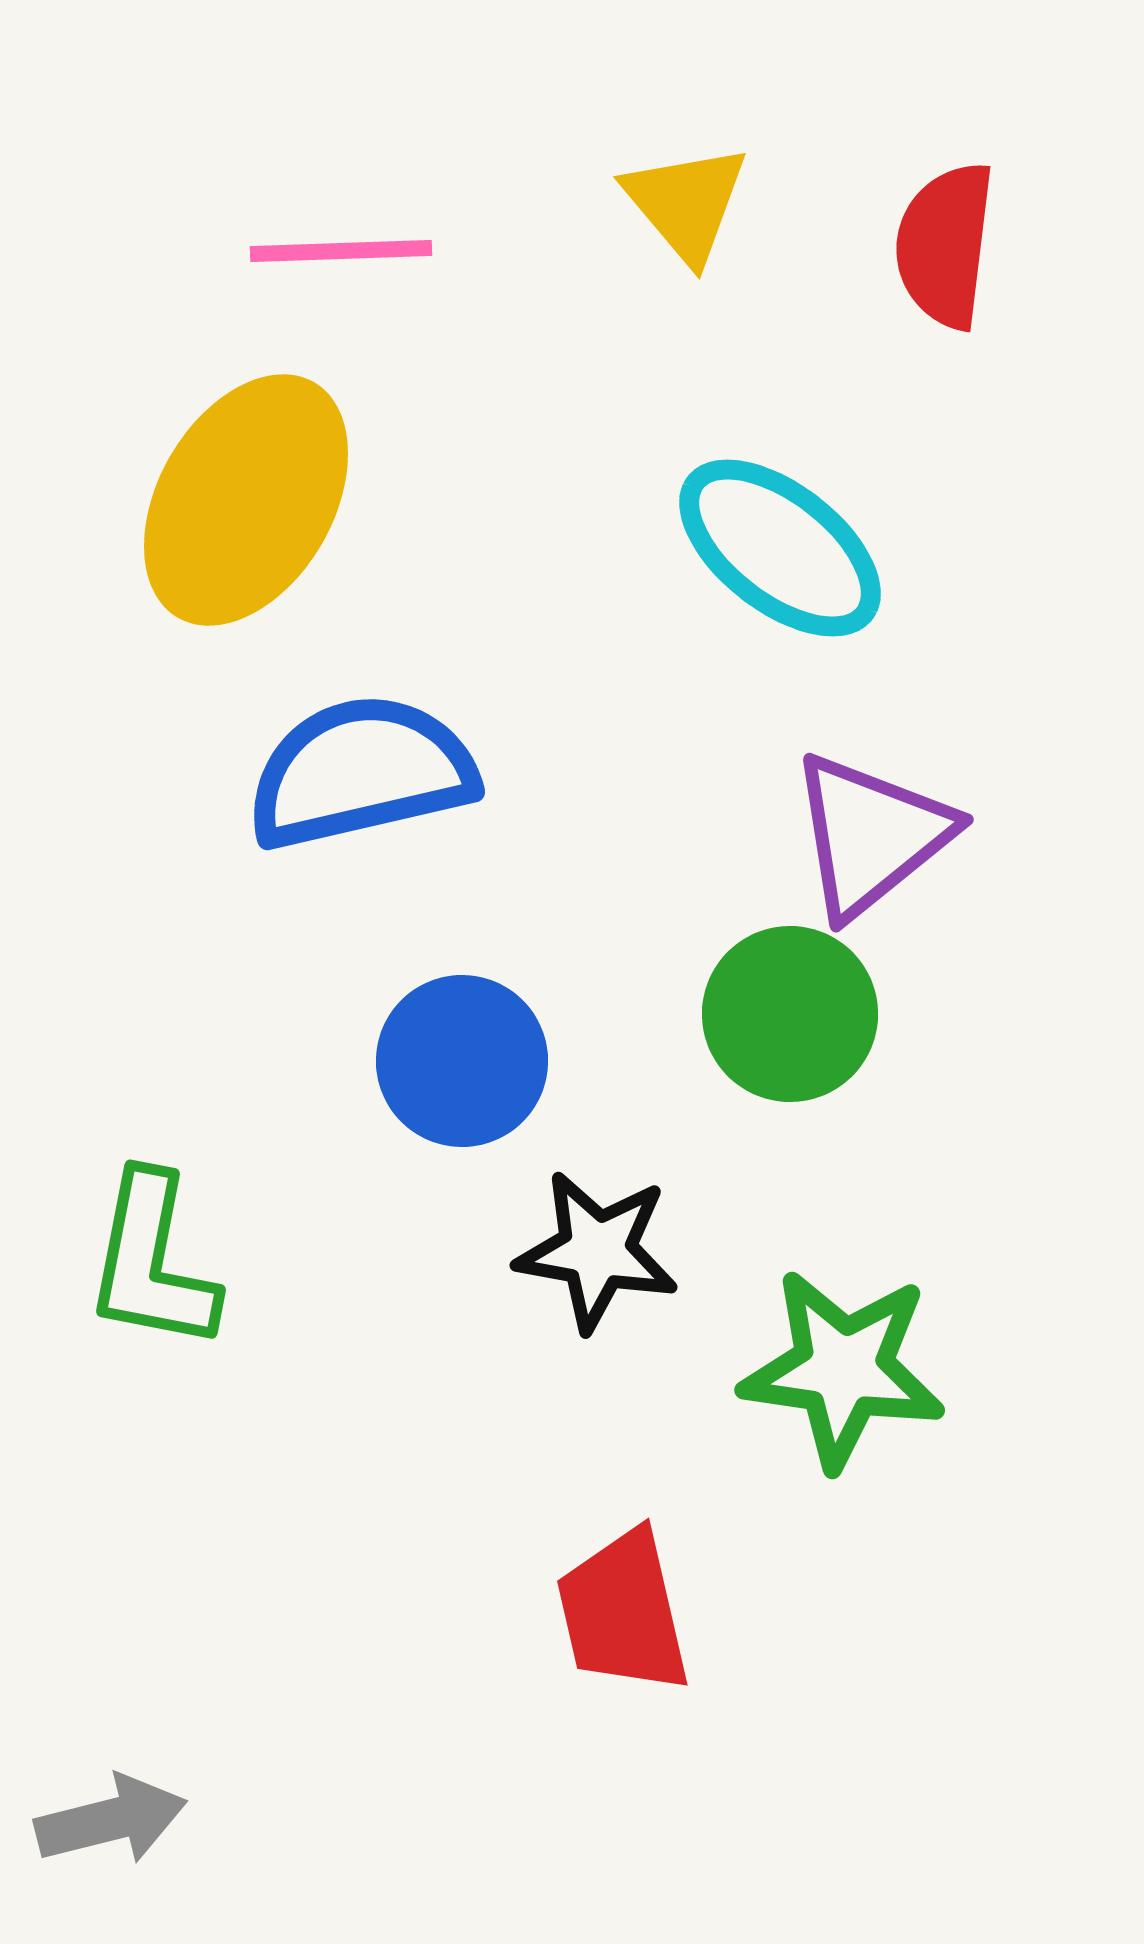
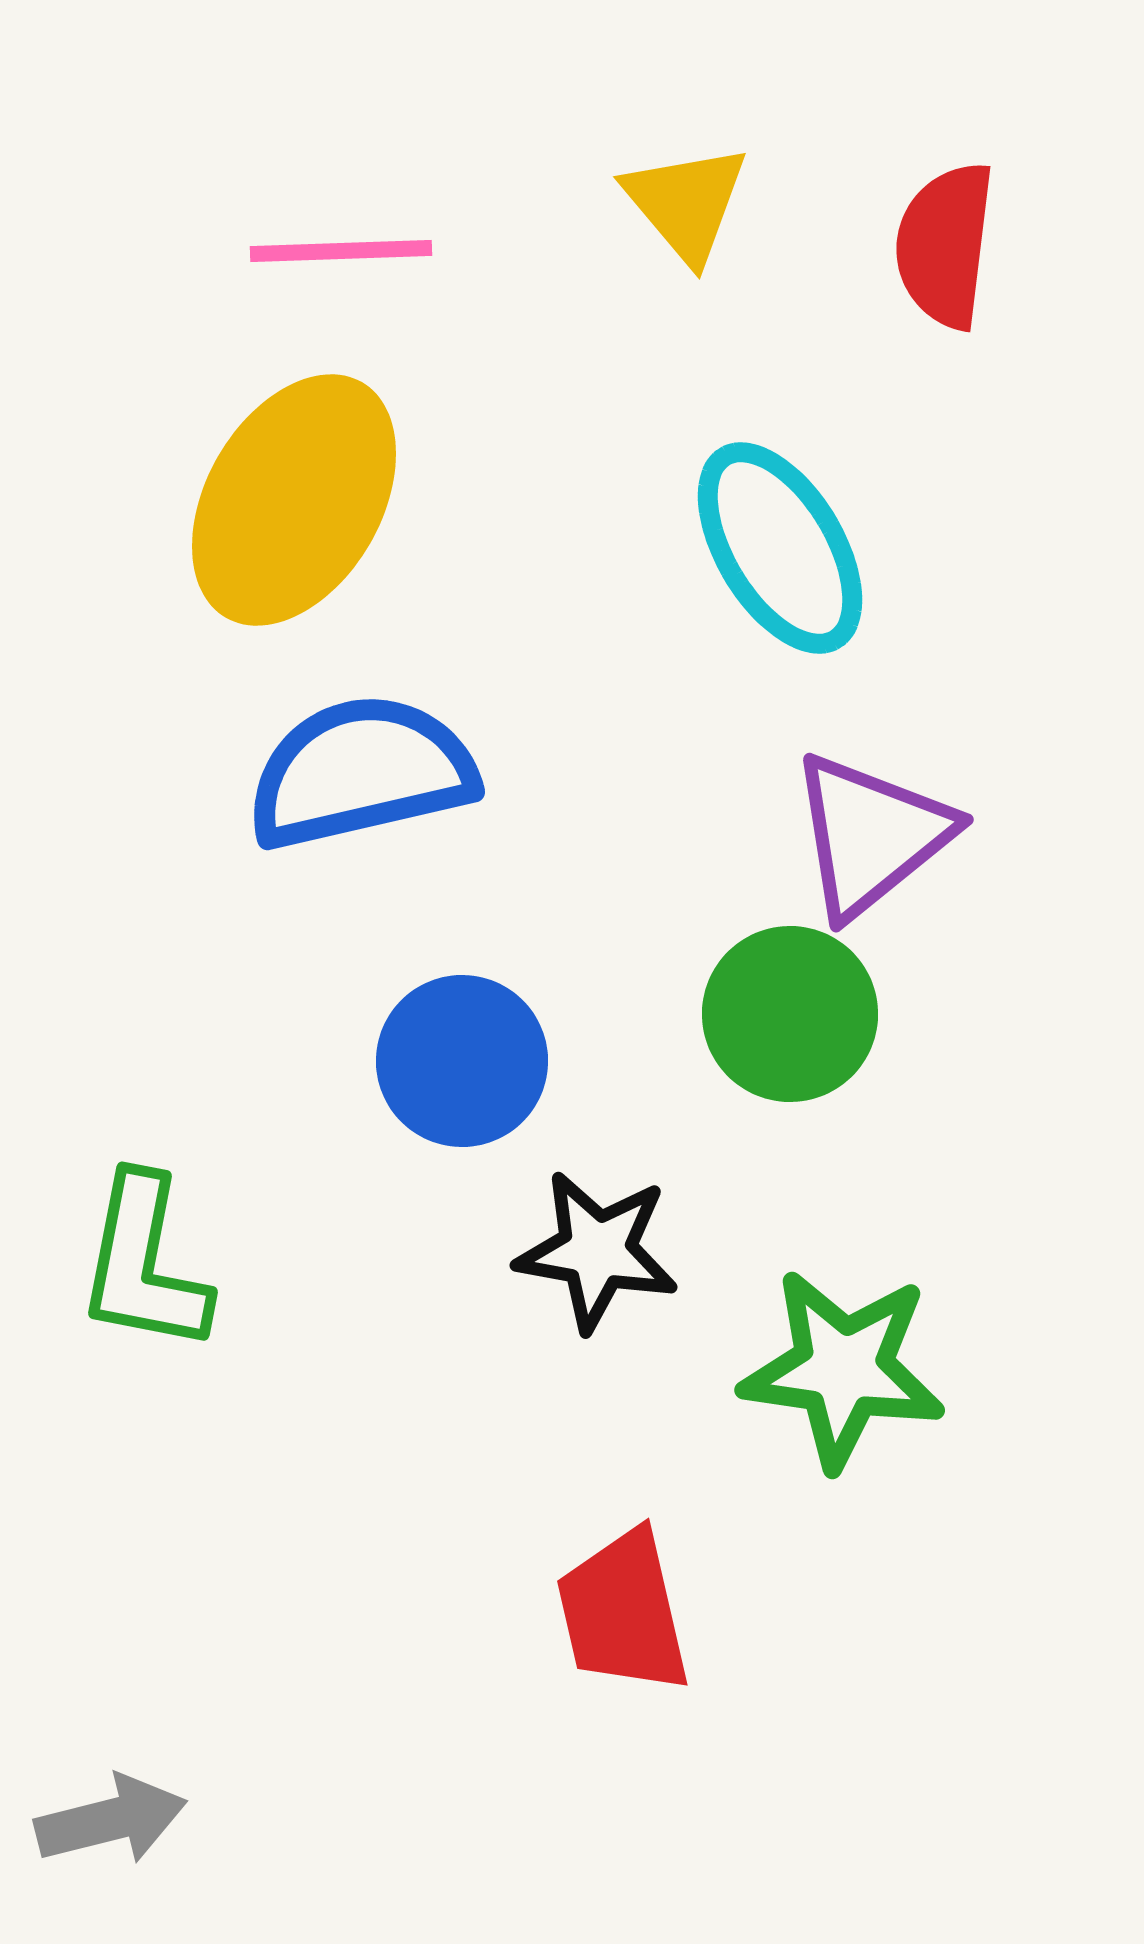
yellow ellipse: moved 48 px right
cyan ellipse: rotated 21 degrees clockwise
green L-shape: moved 8 px left, 2 px down
